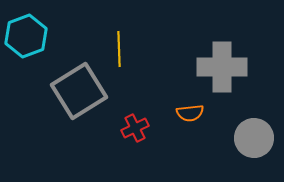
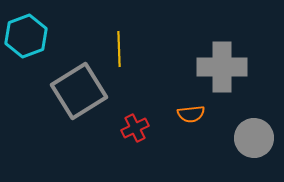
orange semicircle: moved 1 px right, 1 px down
